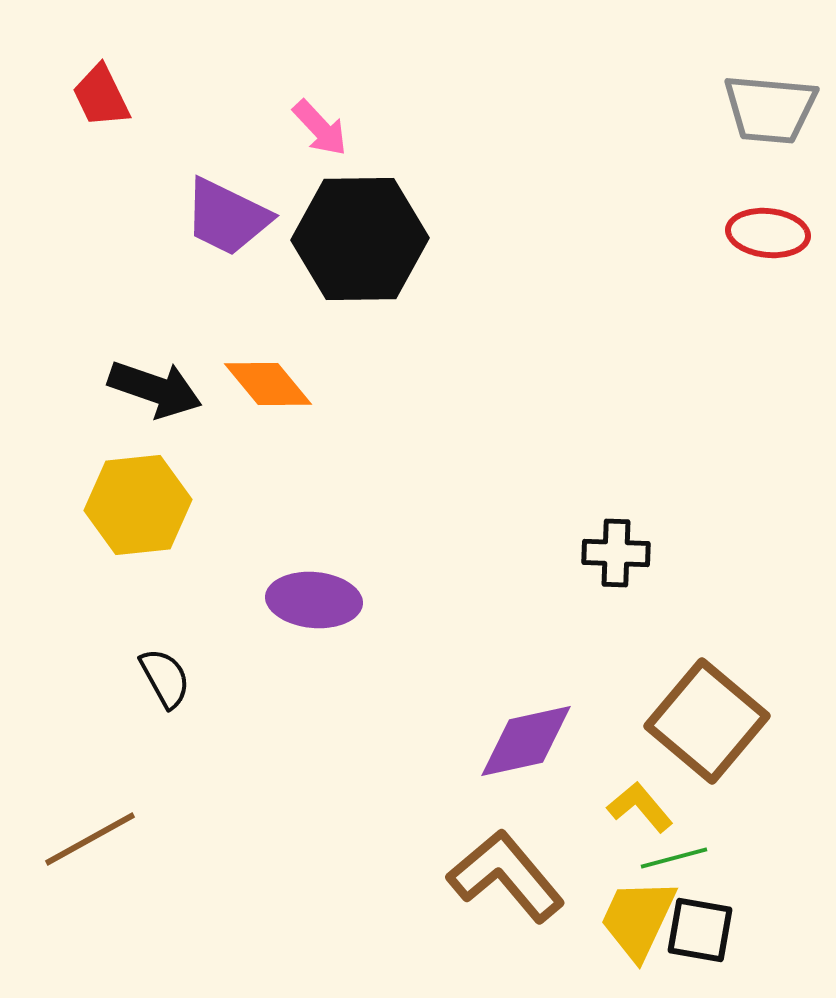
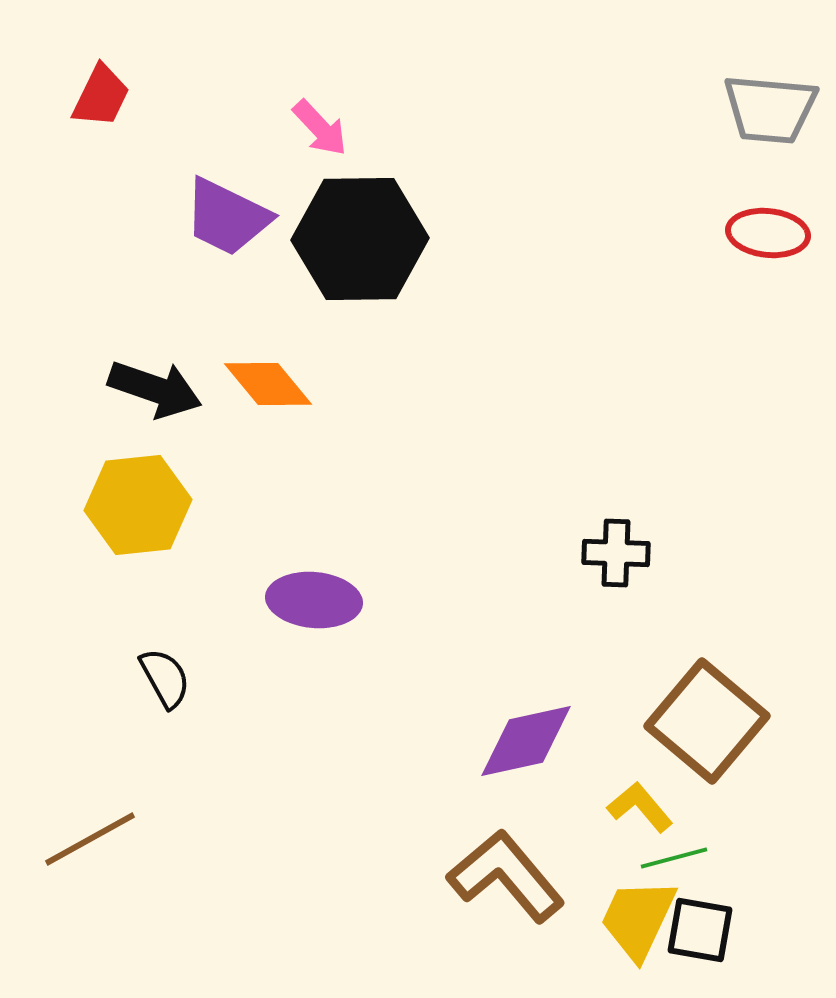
red trapezoid: rotated 128 degrees counterclockwise
